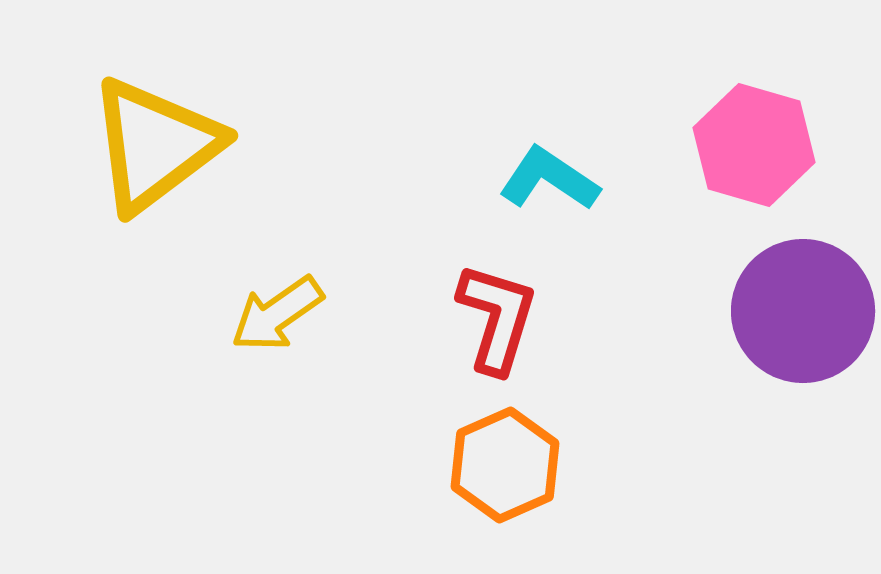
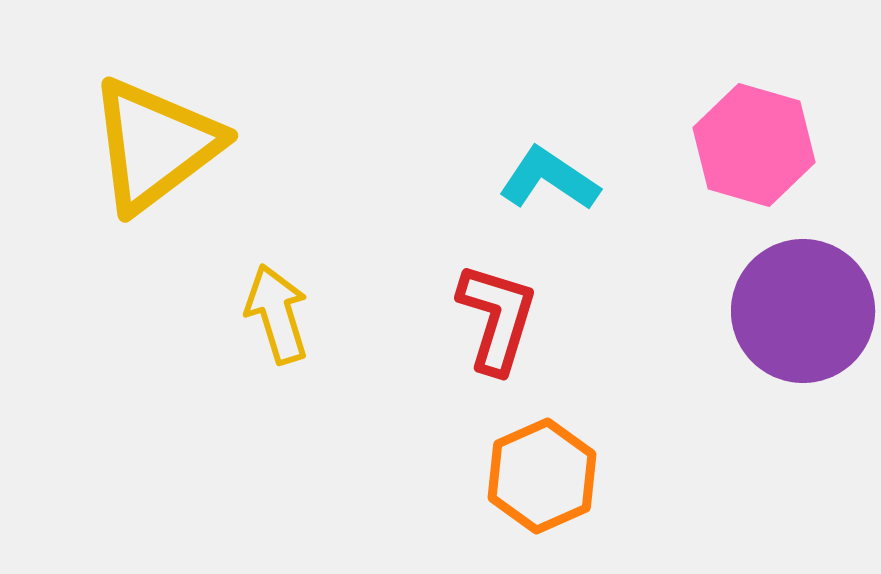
yellow arrow: rotated 108 degrees clockwise
orange hexagon: moved 37 px right, 11 px down
